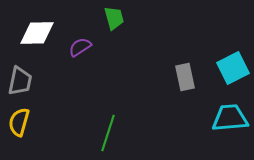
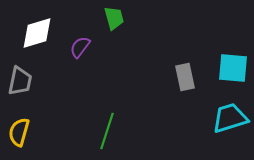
white diamond: rotated 15 degrees counterclockwise
purple semicircle: rotated 20 degrees counterclockwise
cyan square: rotated 32 degrees clockwise
cyan trapezoid: rotated 12 degrees counterclockwise
yellow semicircle: moved 10 px down
green line: moved 1 px left, 2 px up
